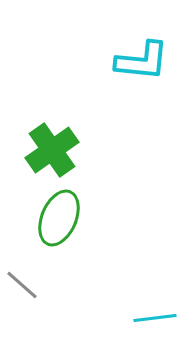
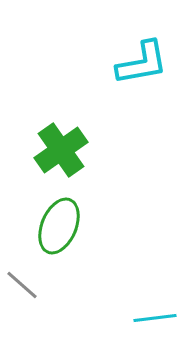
cyan L-shape: moved 2 px down; rotated 16 degrees counterclockwise
green cross: moved 9 px right
green ellipse: moved 8 px down
